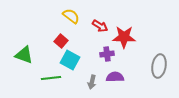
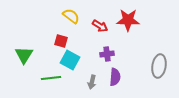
red star: moved 4 px right, 17 px up
red square: rotated 24 degrees counterclockwise
green triangle: rotated 42 degrees clockwise
purple semicircle: rotated 96 degrees clockwise
